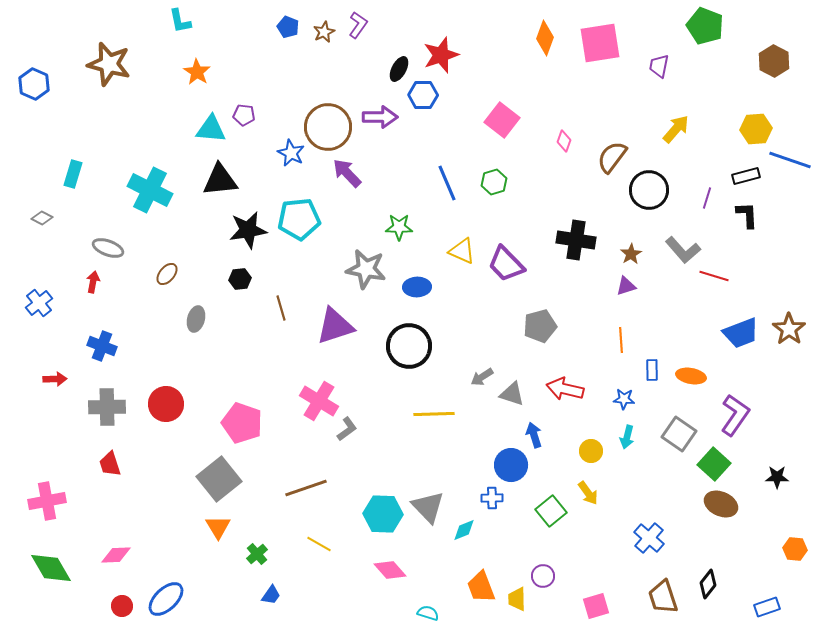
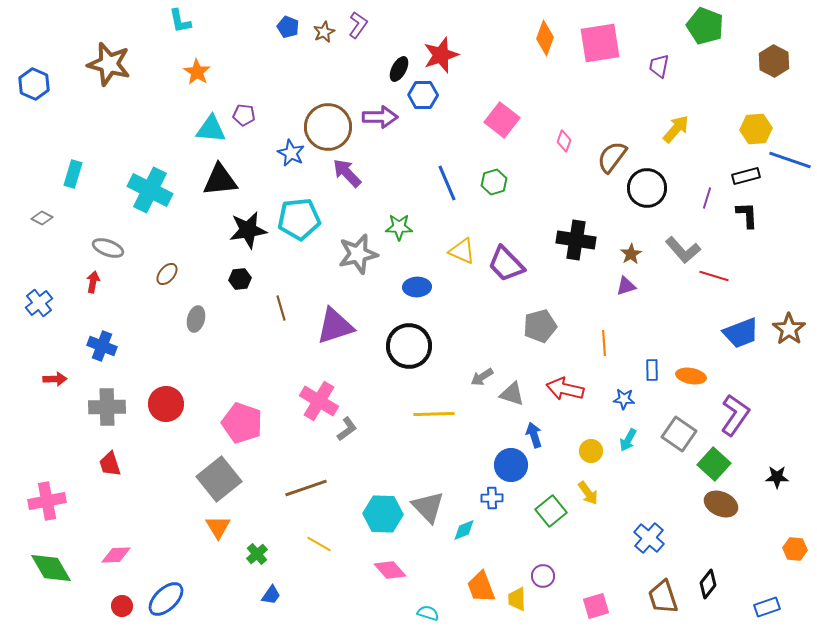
black circle at (649, 190): moved 2 px left, 2 px up
gray star at (366, 269): moved 8 px left, 15 px up; rotated 24 degrees counterclockwise
orange line at (621, 340): moved 17 px left, 3 px down
cyan arrow at (627, 437): moved 1 px right, 3 px down; rotated 15 degrees clockwise
